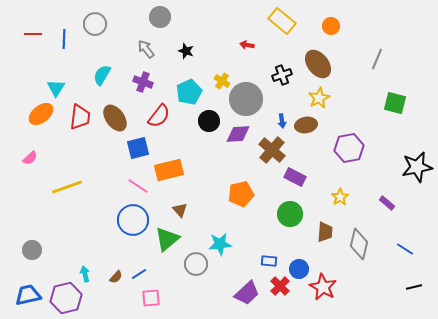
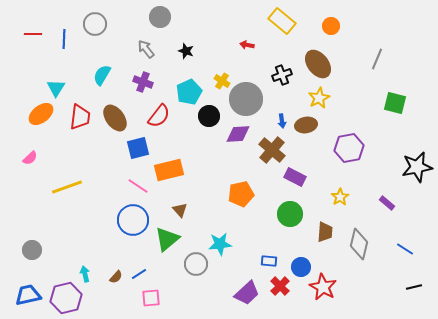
black circle at (209, 121): moved 5 px up
blue circle at (299, 269): moved 2 px right, 2 px up
